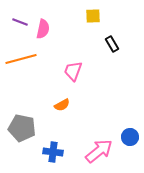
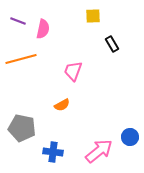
purple line: moved 2 px left, 1 px up
